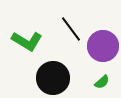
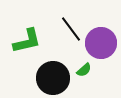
green L-shape: rotated 44 degrees counterclockwise
purple circle: moved 2 px left, 3 px up
green semicircle: moved 18 px left, 12 px up
